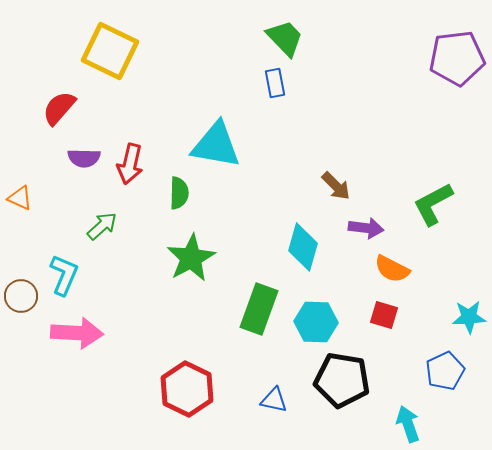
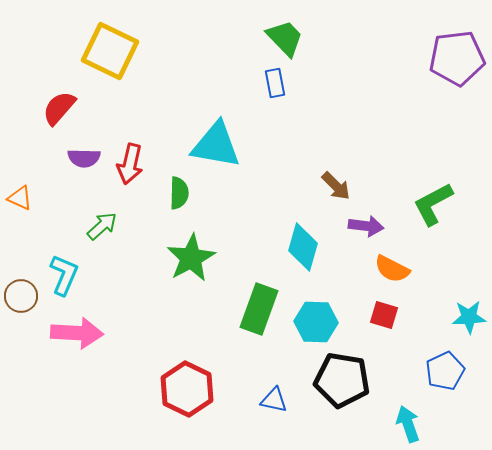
purple arrow: moved 2 px up
